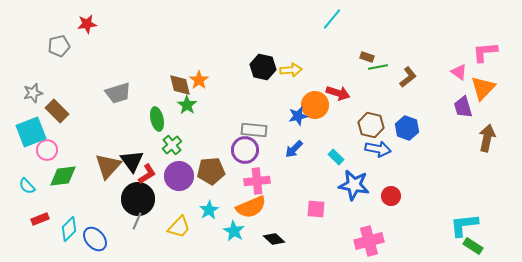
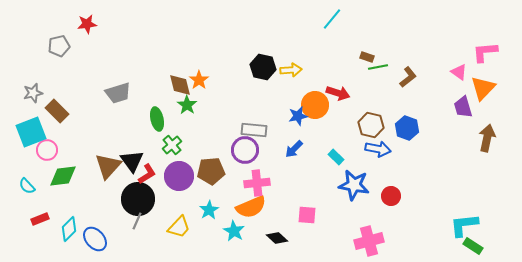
pink cross at (257, 181): moved 2 px down
pink square at (316, 209): moved 9 px left, 6 px down
black diamond at (274, 239): moved 3 px right, 1 px up
